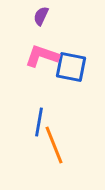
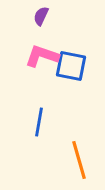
blue square: moved 1 px up
orange line: moved 25 px right, 15 px down; rotated 6 degrees clockwise
